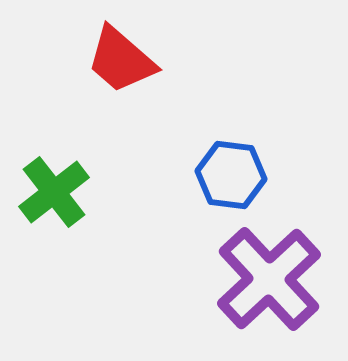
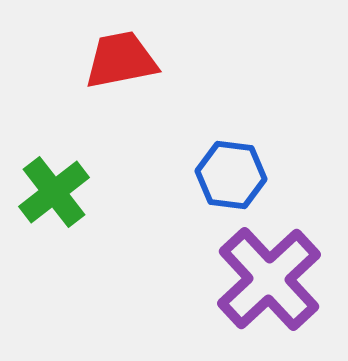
red trapezoid: rotated 128 degrees clockwise
